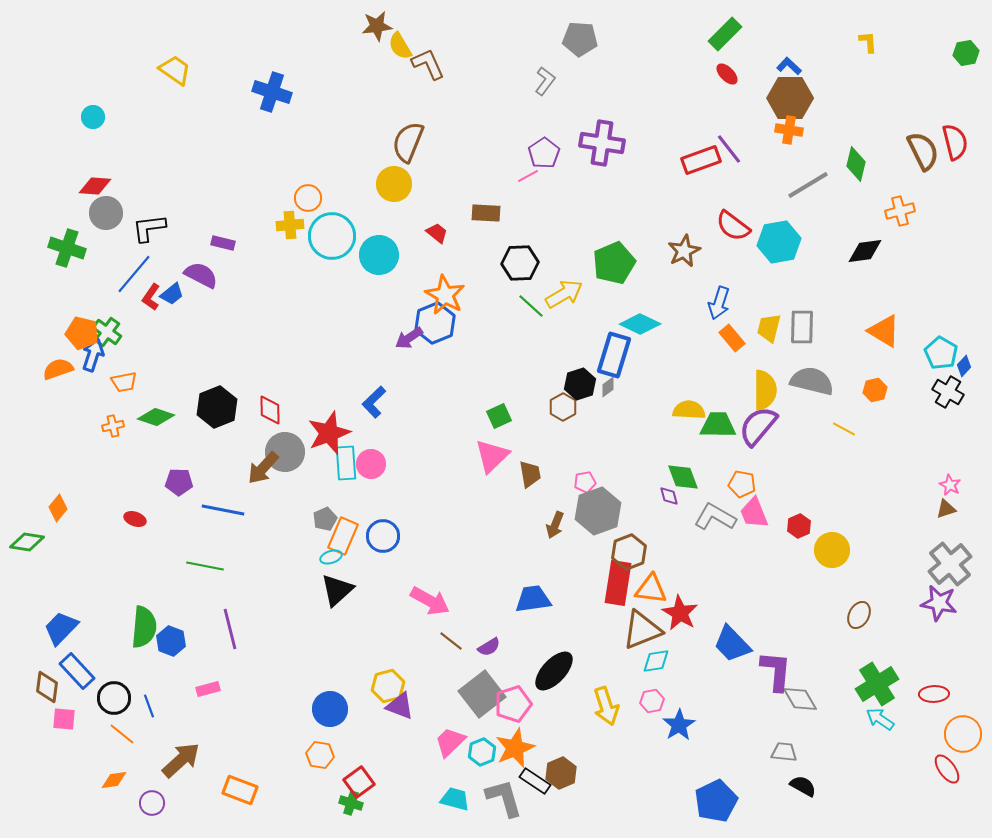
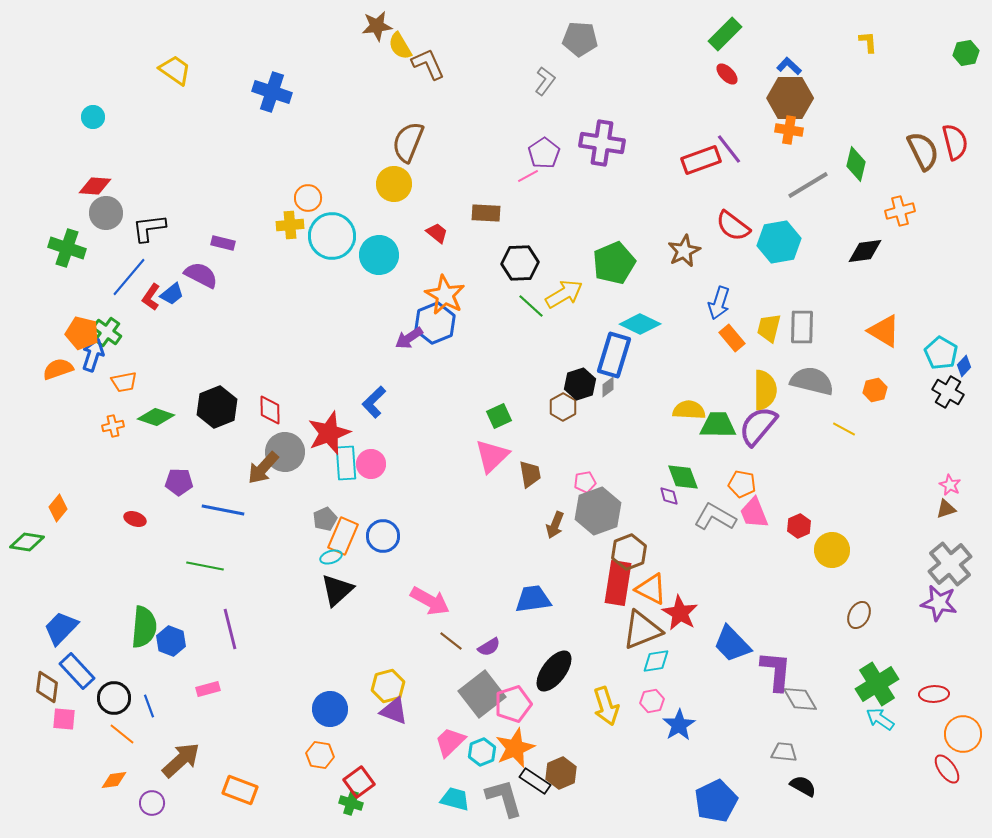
blue line at (134, 274): moved 5 px left, 3 px down
orange triangle at (651, 589): rotated 20 degrees clockwise
black ellipse at (554, 671): rotated 6 degrees counterclockwise
purple triangle at (400, 706): moved 6 px left, 5 px down
